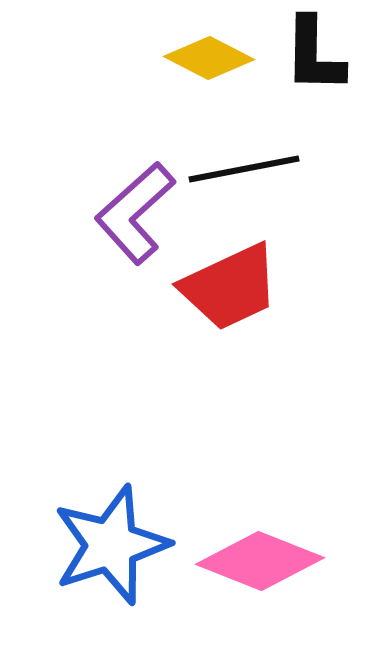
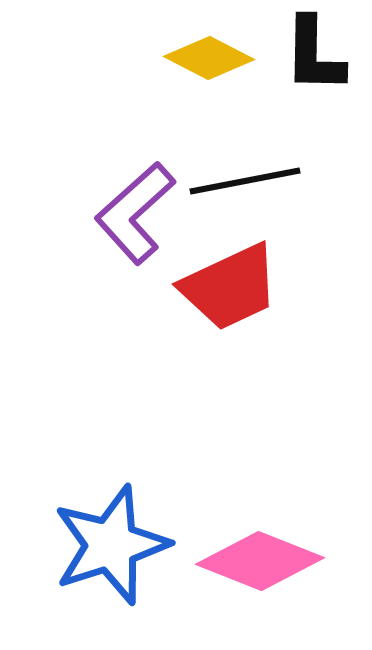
black line: moved 1 px right, 12 px down
